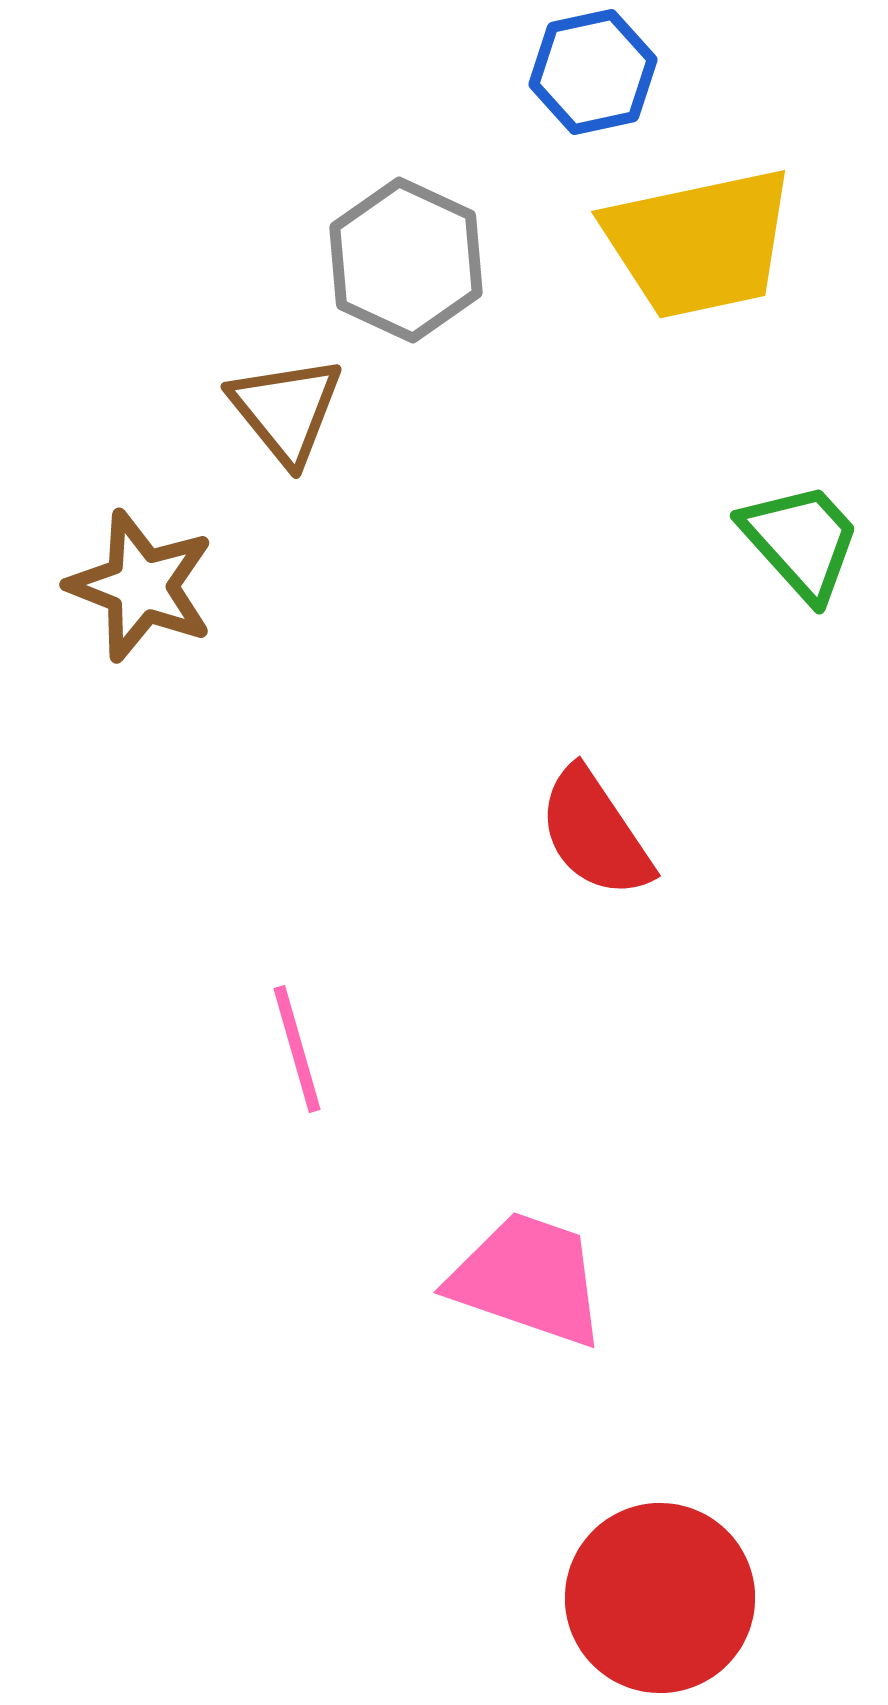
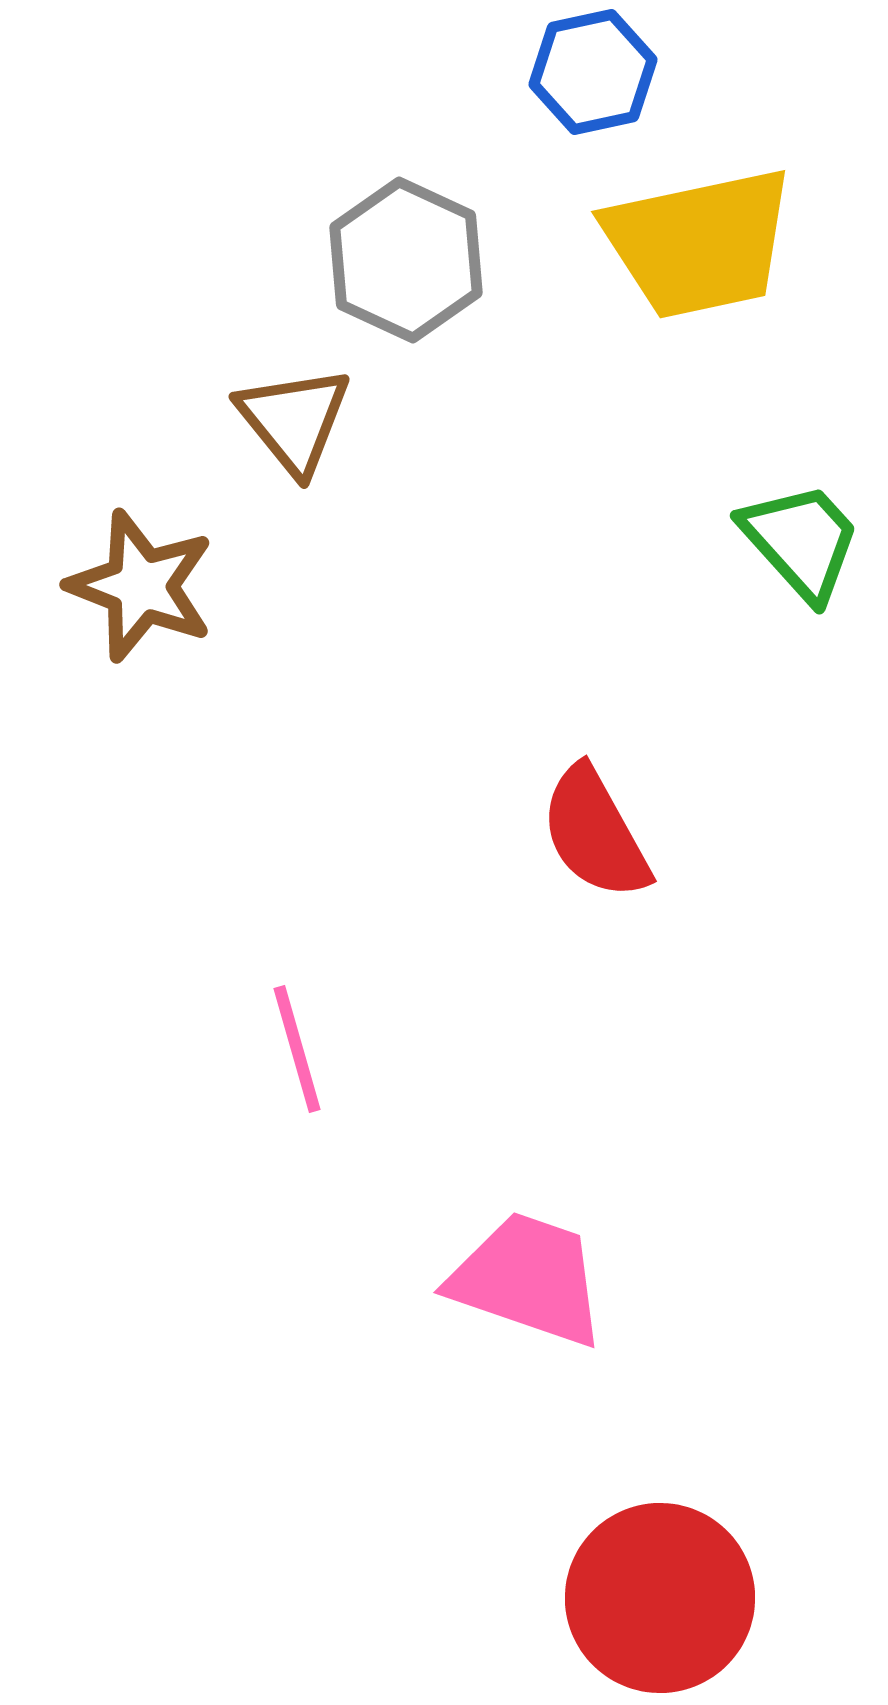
brown triangle: moved 8 px right, 10 px down
red semicircle: rotated 5 degrees clockwise
